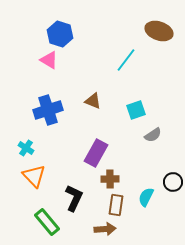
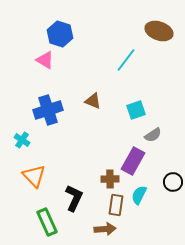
pink triangle: moved 4 px left
cyan cross: moved 4 px left, 8 px up
purple rectangle: moved 37 px right, 8 px down
cyan semicircle: moved 7 px left, 2 px up
green rectangle: rotated 16 degrees clockwise
